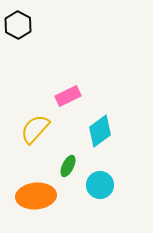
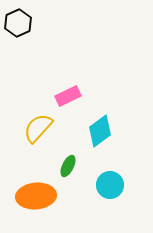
black hexagon: moved 2 px up; rotated 8 degrees clockwise
yellow semicircle: moved 3 px right, 1 px up
cyan circle: moved 10 px right
